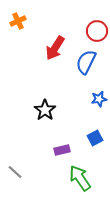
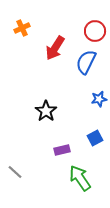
orange cross: moved 4 px right, 7 px down
red circle: moved 2 px left
black star: moved 1 px right, 1 px down
